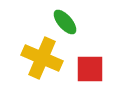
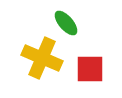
green ellipse: moved 1 px right, 1 px down
